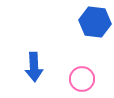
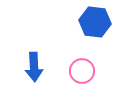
pink circle: moved 8 px up
